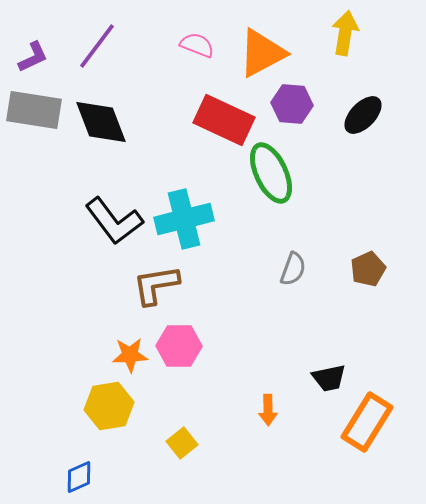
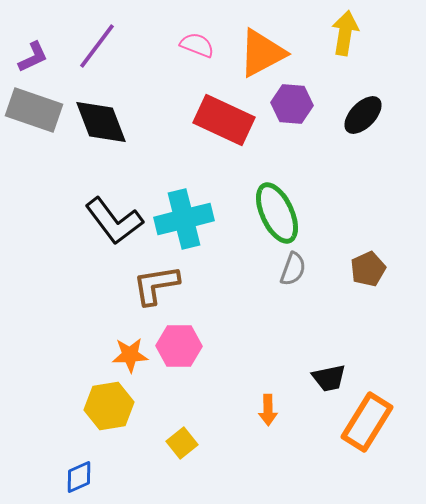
gray rectangle: rotated 10 degrees clockwise
green ellipse: moved 6 px right, 40 px down
